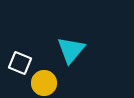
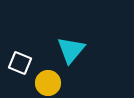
yellow circle: moved 4 px right
